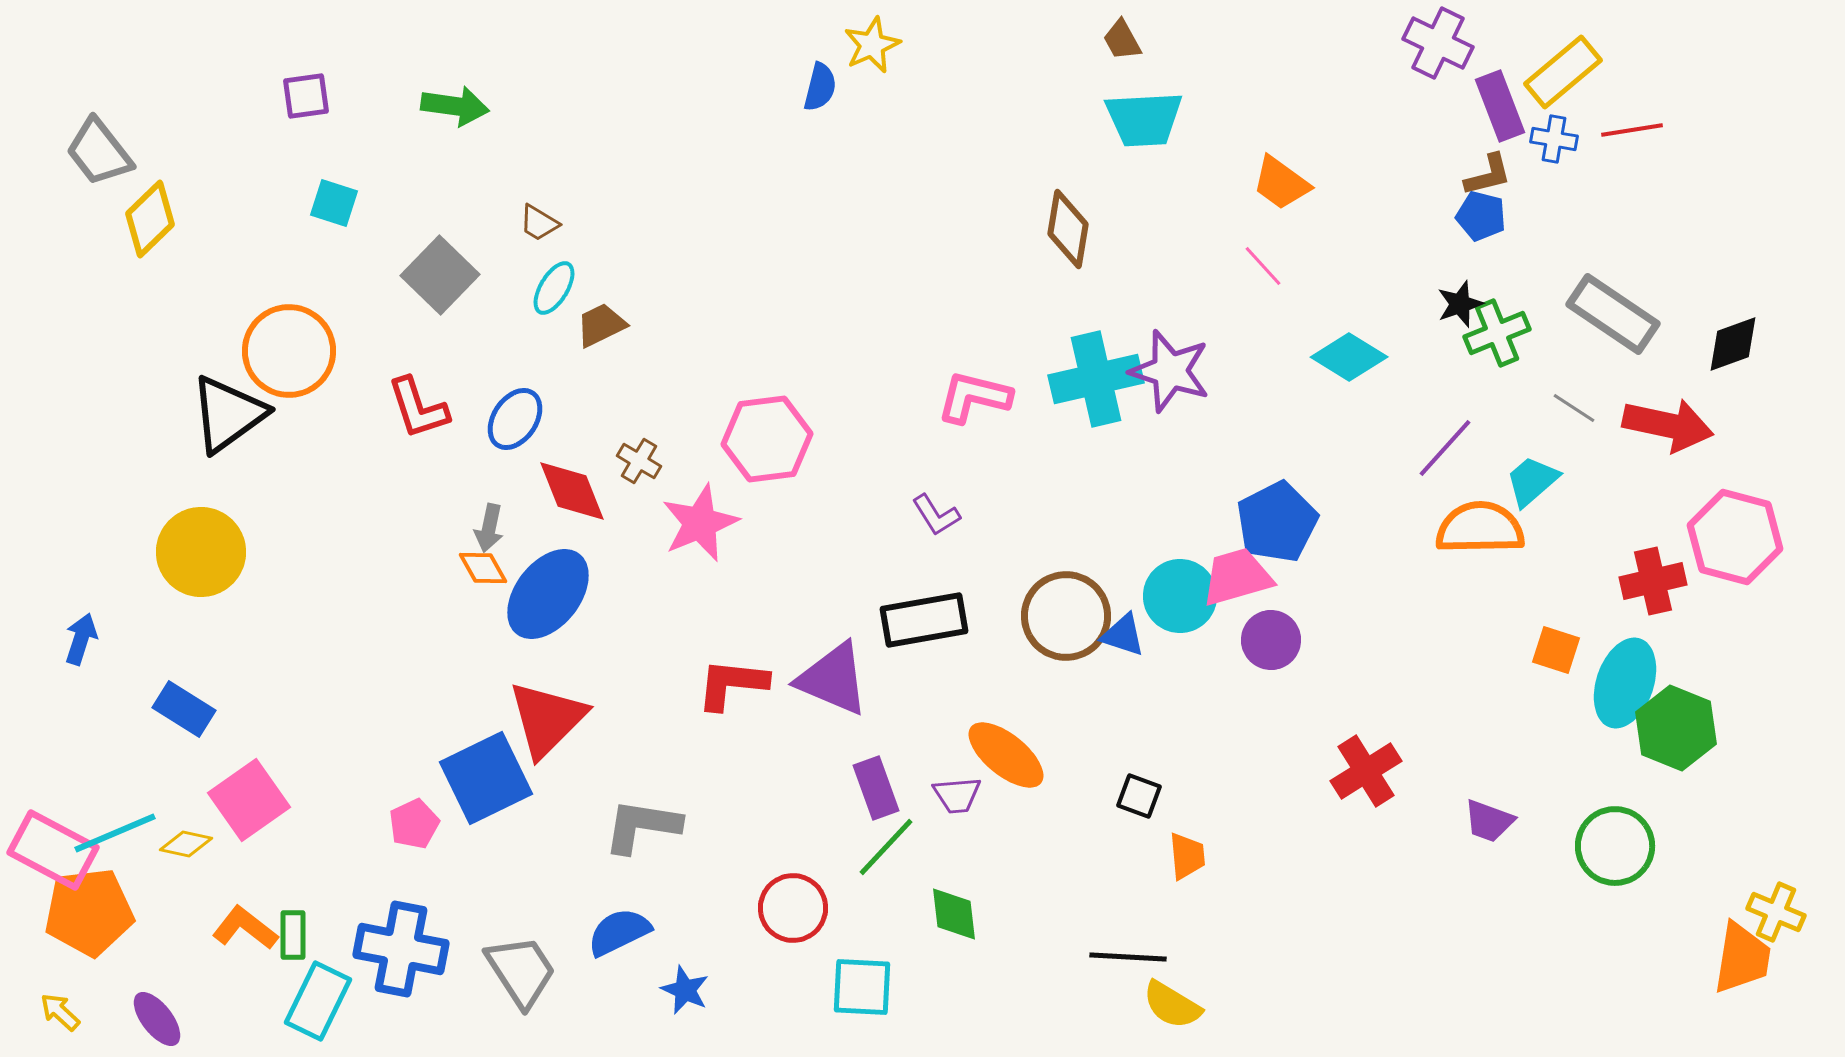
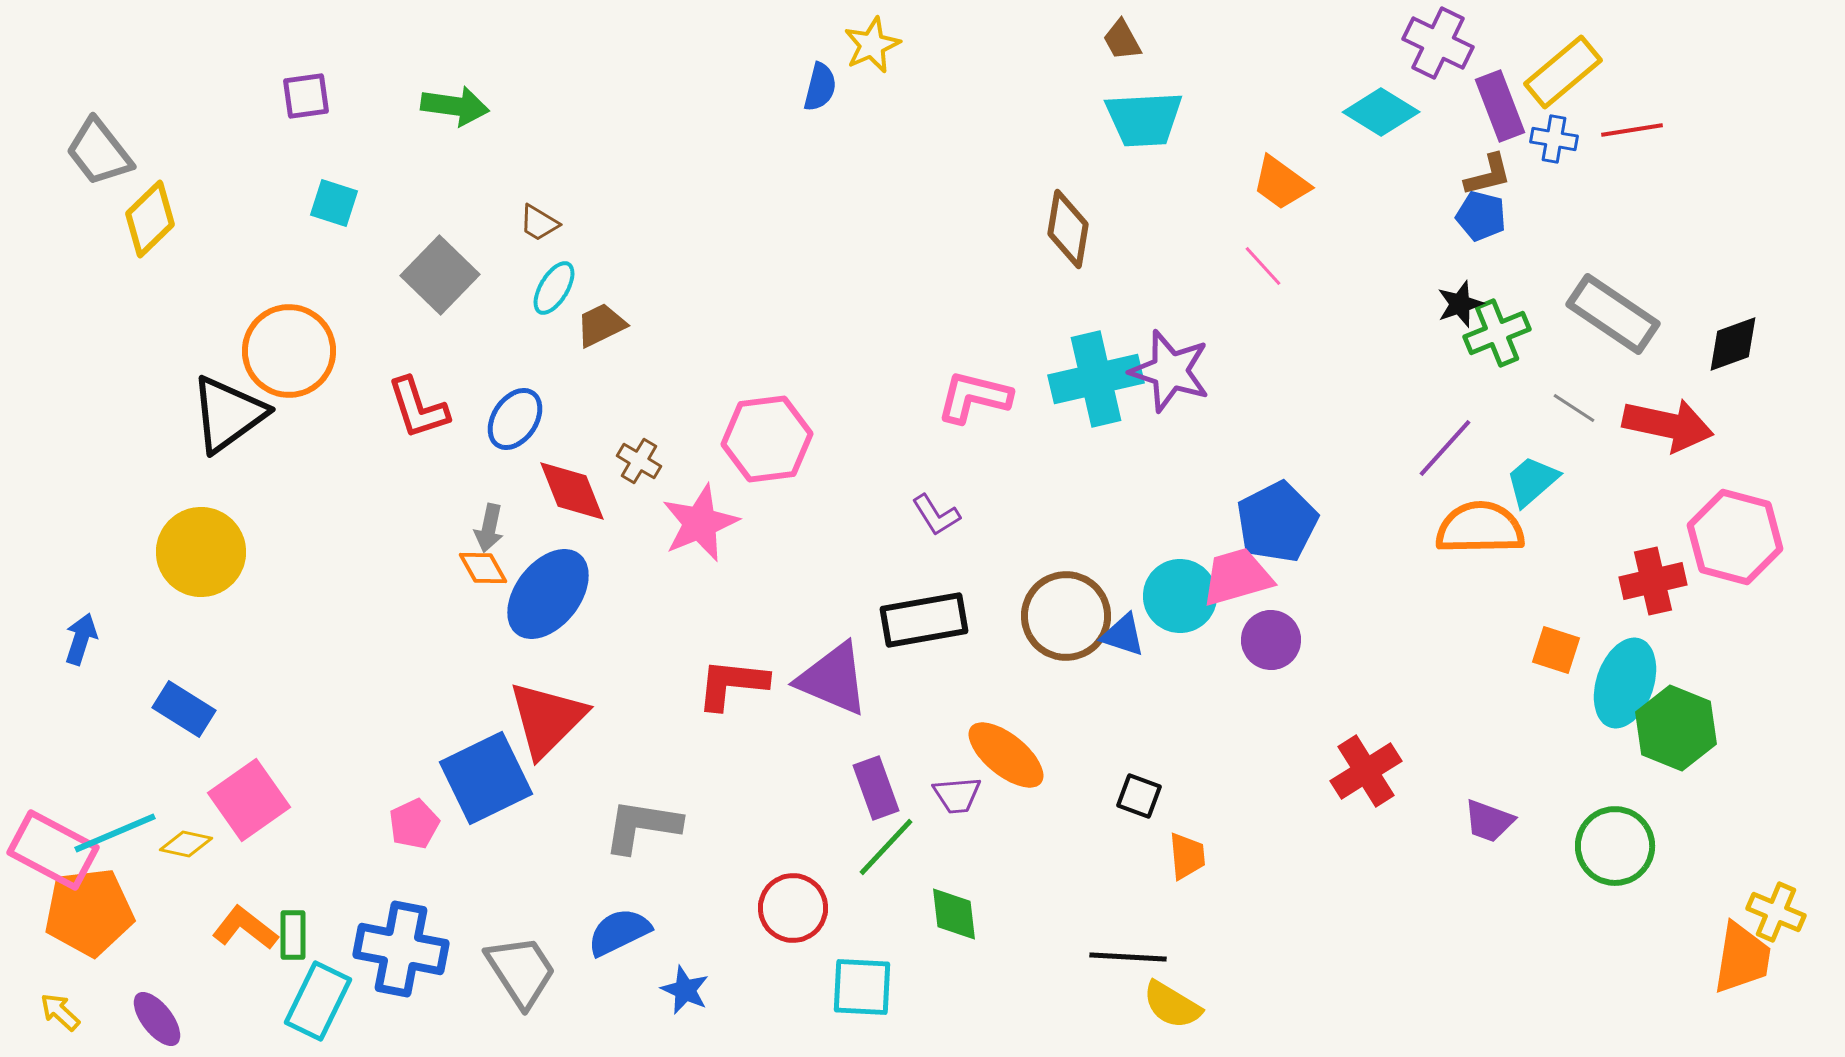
cyan diamond at (1349, 357): moved 32 px right, 245 px up
